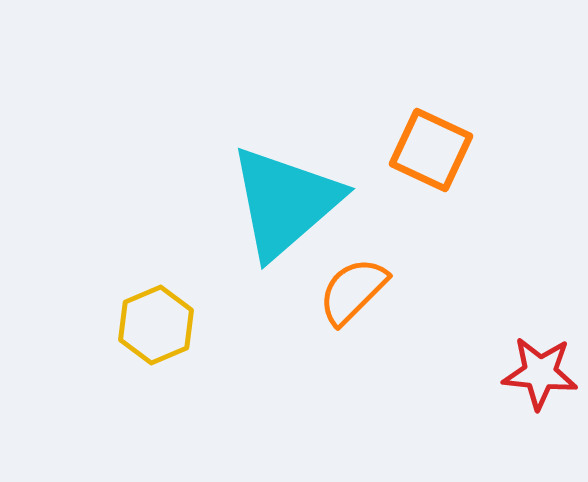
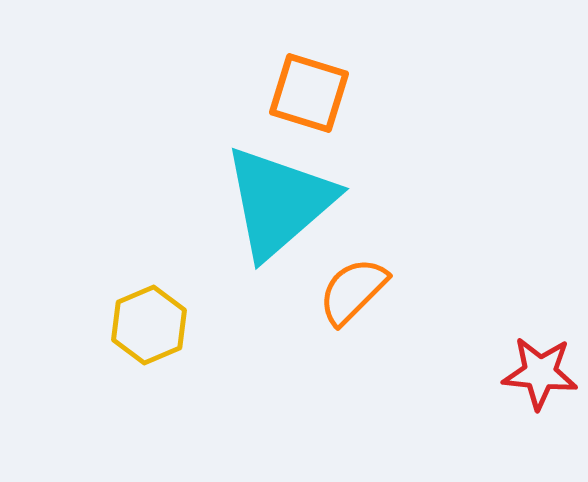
orange square: moved 122 px left, 57 px up; rotated 8 degrees counterclockwise
cyan triangle: moved 6 px left
yellow hexagon: moved 7 px left
